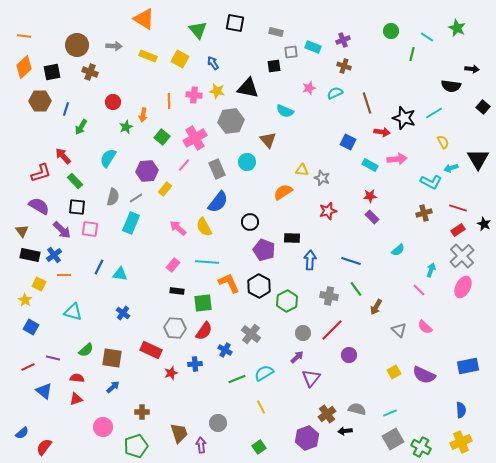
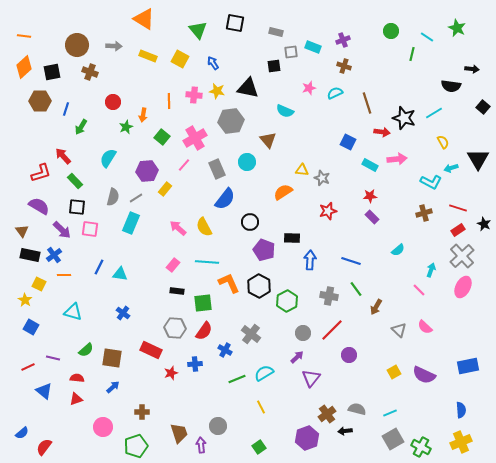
blue semicircle at (218, 202): moved 7 px right, 3 px up
gray circle at (218, 423): moved 3 px down
